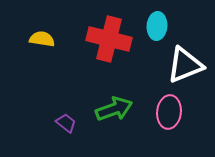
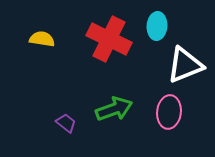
red cross: rotated 12 degrees clockwise
